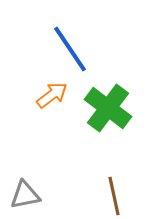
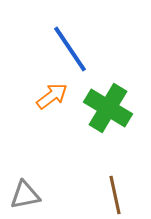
orange arrow: moved 1 px down
green cross: rotated 6 degrees counterclockwise
brown line: moved 1 px right, 1 px up
